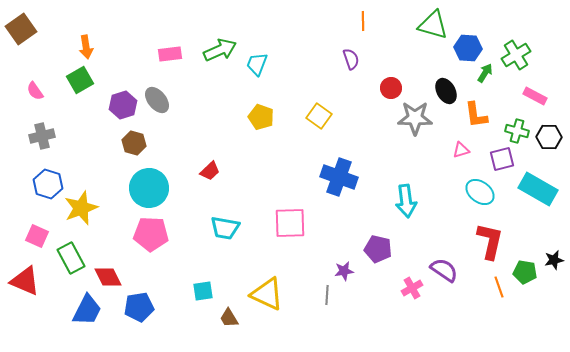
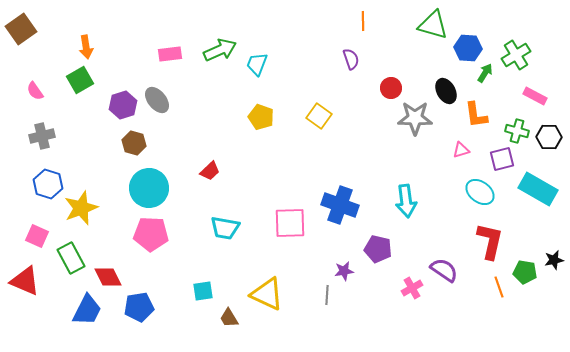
blue cross at (339, 177): moved 1 px right, 28 px down
